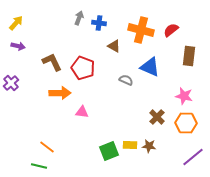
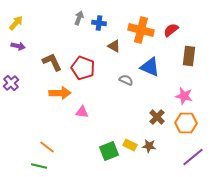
yellow rectangle: rotated 24 degrees clockwise
